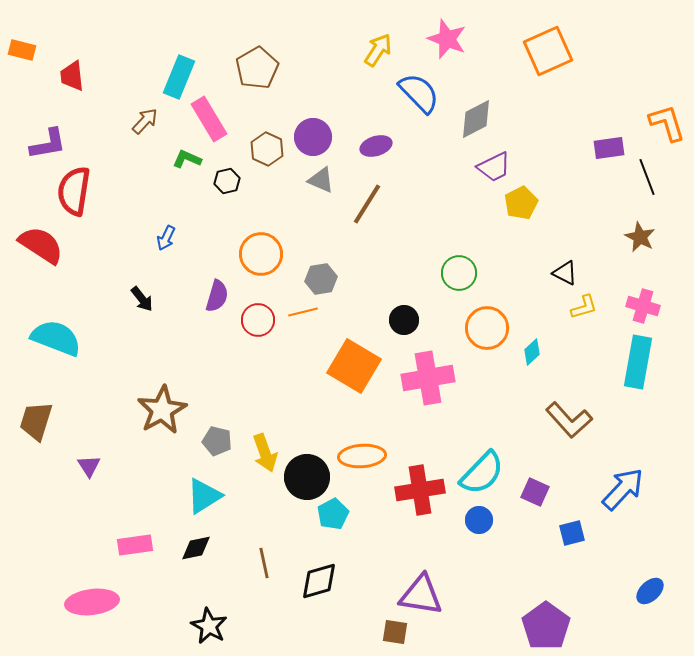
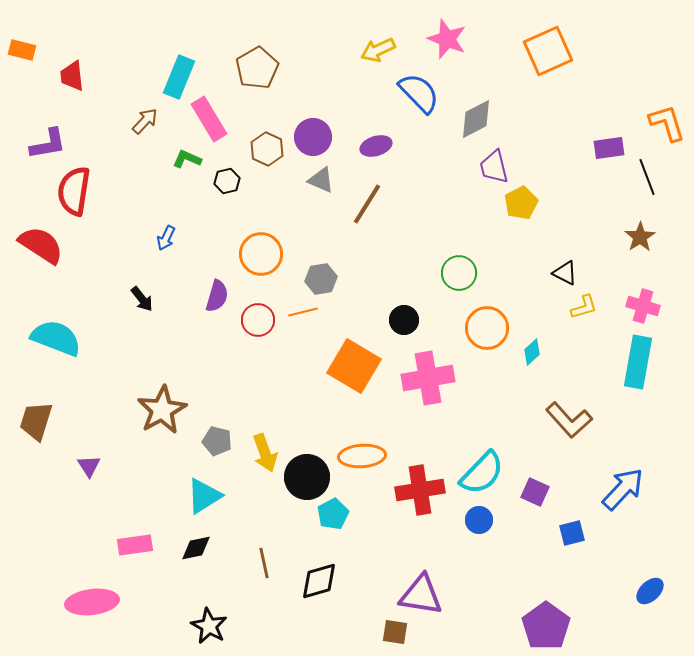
yellow arrow at (378, 50): rotated 148 degrees counterclockwise
purple trapezoid at (494, 167): rotated 102 degrees clockwise
brown star at (640, 237): rotated 12 degrees clockwise
